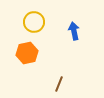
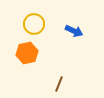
yellow circle: moved 2 px down
blue arrow: rotated 126 degrees clockwise
